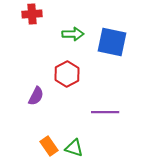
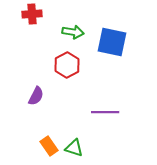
green arrow: moved 2 px up; rotated 10 degrees clockwise
red hexagon: moved 9 px up
